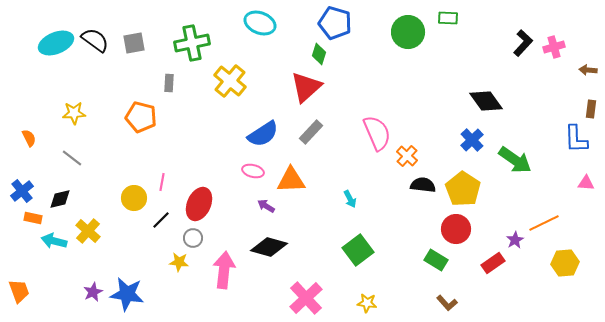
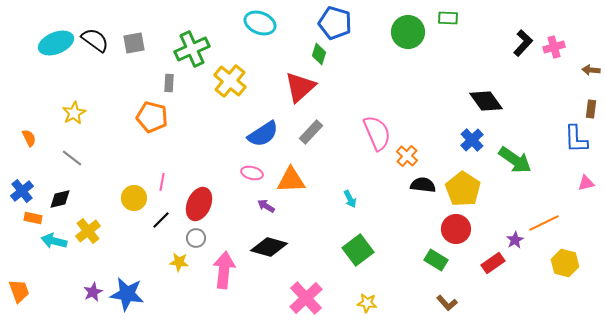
green cross at (192, 43): moved 6 px down; rotated 12 degrees counterclockwise
brown arrow at (588, 70): moved 3 px right
red triangle at (306, 87): moved 6 px left
yellow star at (74, 113): rotated 25 degrees counterclockwise
orange pentagon at (141, 117): moved 11 px right
pink ellipse at (253, 171): moved 1 px left, 2 px down
pink triangle at (586, 183): rotated 18 degrees counterclockwise
yellow cross at (88, 231): rotated 10 degrees clockwise
gray circle at (193, 238): moved 3 px right
yellow hexagon at (565, 263): rotated 20 degrees clockwise
